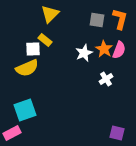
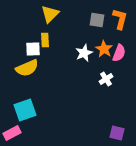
yellow rectangle: rotated 48 degrees clockwise
pink semicircle: moved 3 px down
